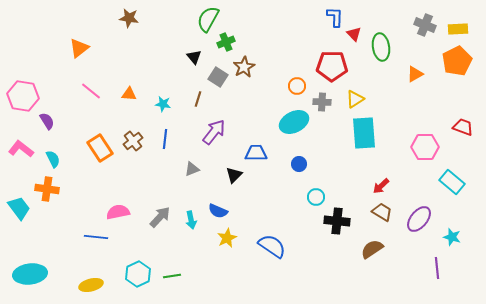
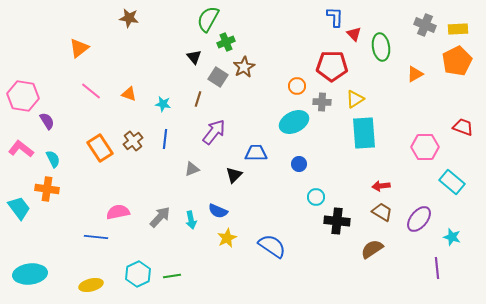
orange triangle at (129, 94): rotated 14 degrees clockwise
red arrow at (381, 186): rotated 36 degrees clockwise
